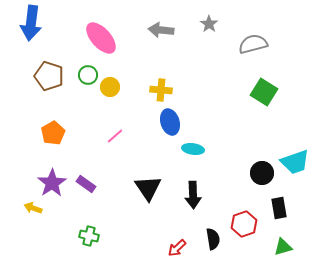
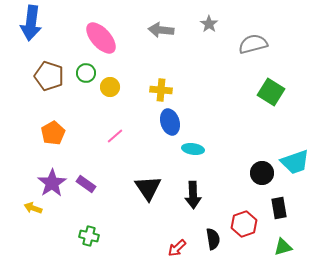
green circle: moved 2 px left, 2 px up
green square: moved 7 px right
